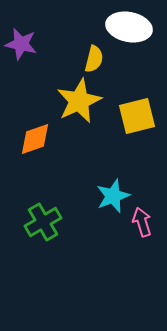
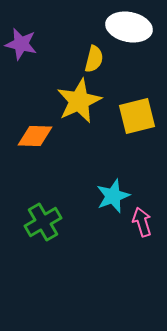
orange diamond: moved 3 px up; rotated 21 degrees clockwise
